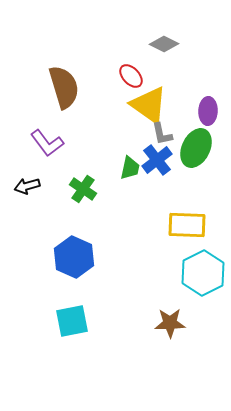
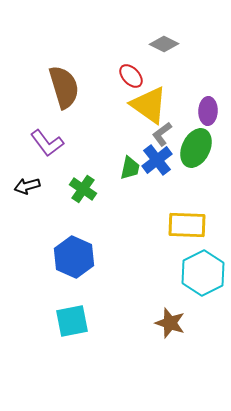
gray L-shape: rotated 65 degrees clockwise
brown star: rotated 20 degrees clockwise
